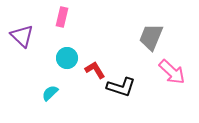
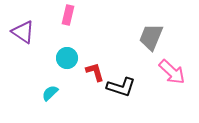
pink rectangle: moved 6 px right, 2 px up
purple triangle: moved 1 px right, 4 px up; rotated 10 degrees counterclockwise
red L-shape: moved 2 px down; rotated 15 degrees clockwise
